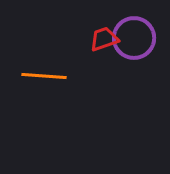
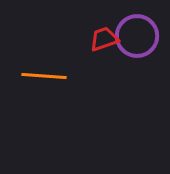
purple circle: moved 3 px right, 2 px up
